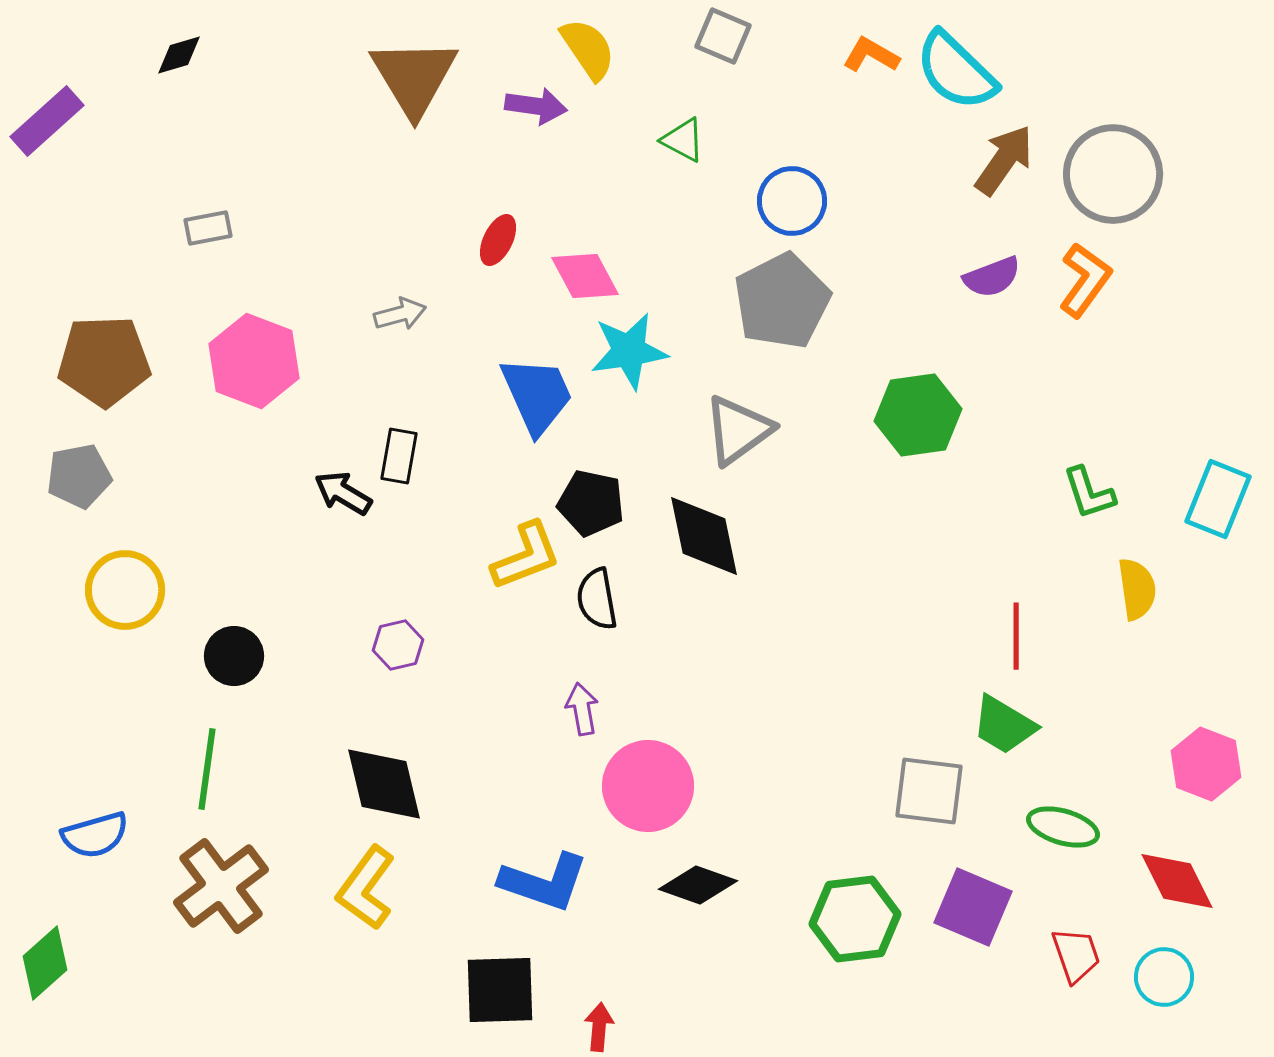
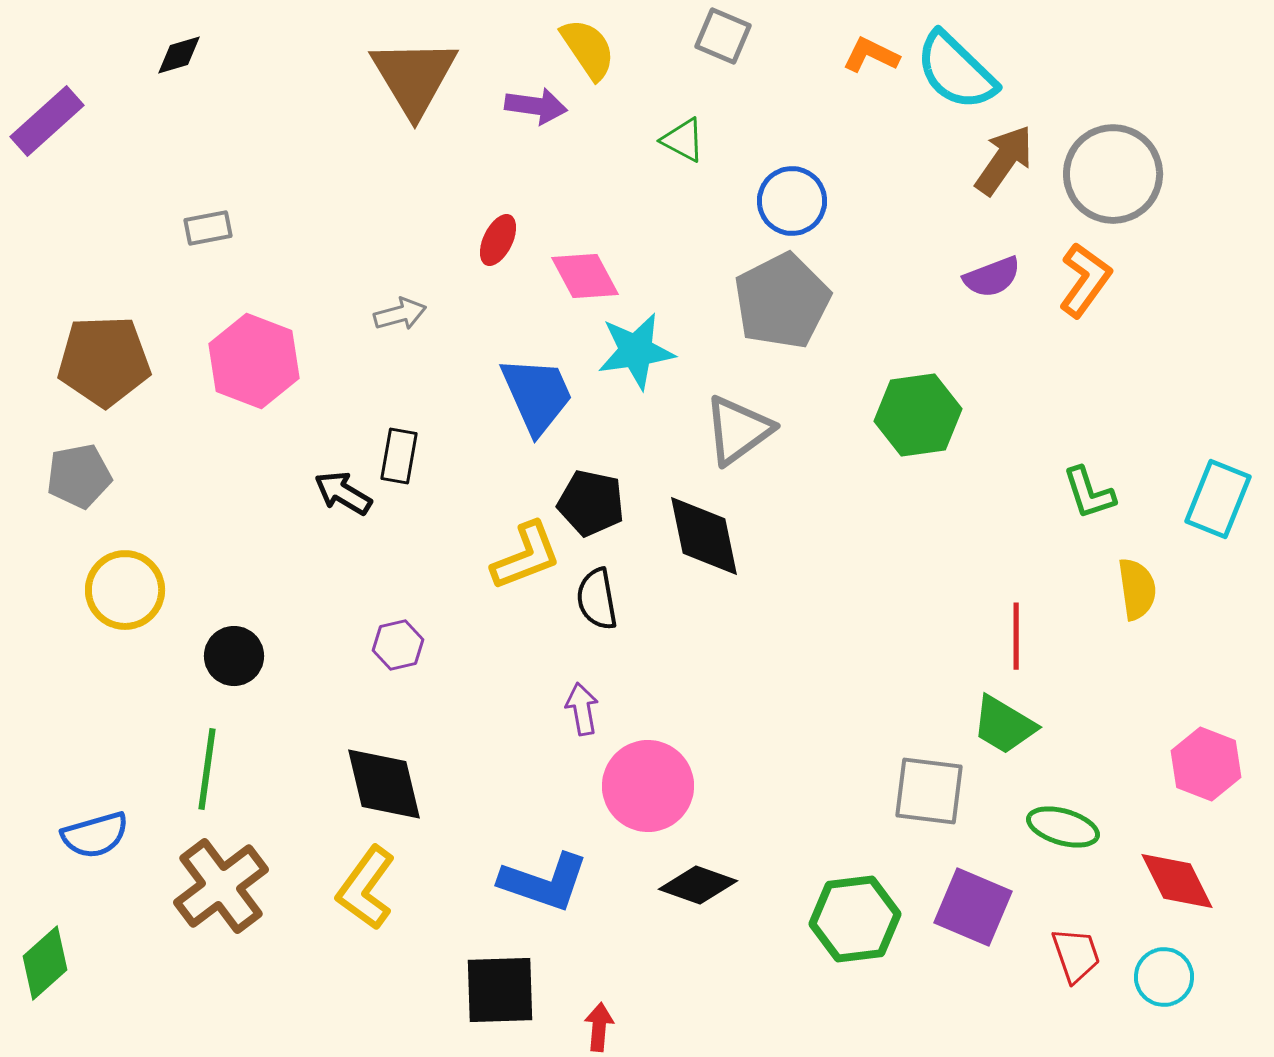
orange L-shape at (871, 55): rotated 4 degrees counterclockwise
cyan star at (629, 351): moved 7 px right
